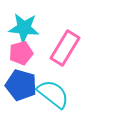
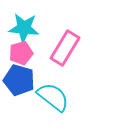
blue pentagon: moved 2 px left, 5 px up
cyan semicircle: moved 3 px down
